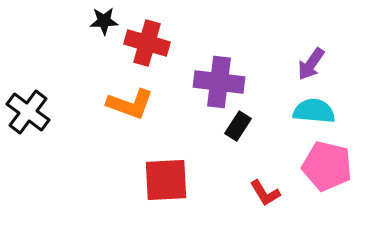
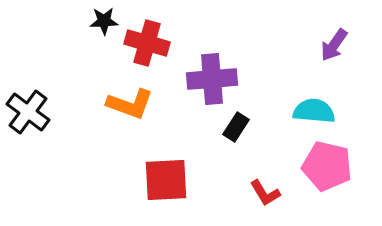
purple arrow: moved 23 px right, 19 px up
purple cross: moved 7 px left, 3 px up; rotated 12 degrees counterclockwise
black rectangle: moved 2 px left, 1 px down
